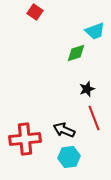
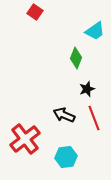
cyan trapezoid: rotated 15 degrees counterclockwise
green diamond: moved 5 px down; rotated 50 degrees counterclockwise
black arrow: moved 15 px up
red cross: rotated 32 degrees counterclockwise
cyan hexagon: moved 3 px left
